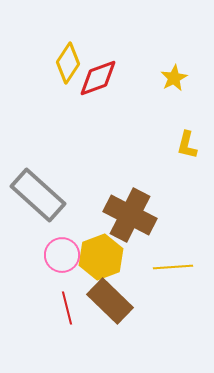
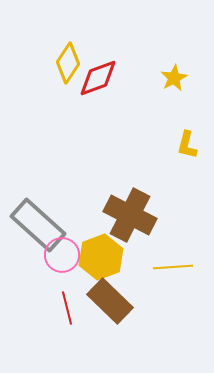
gray rectangle: moved 30 px down
